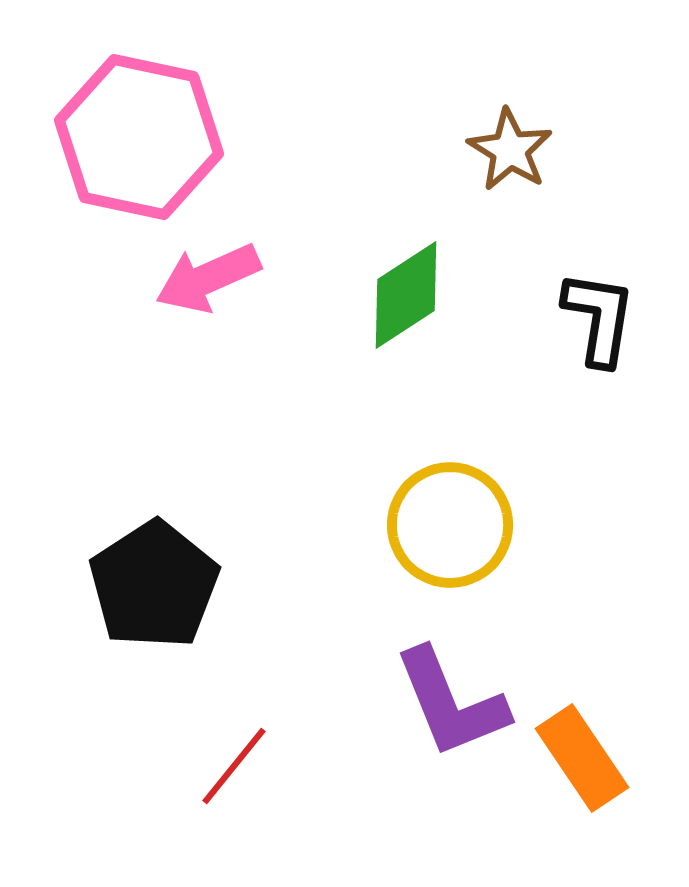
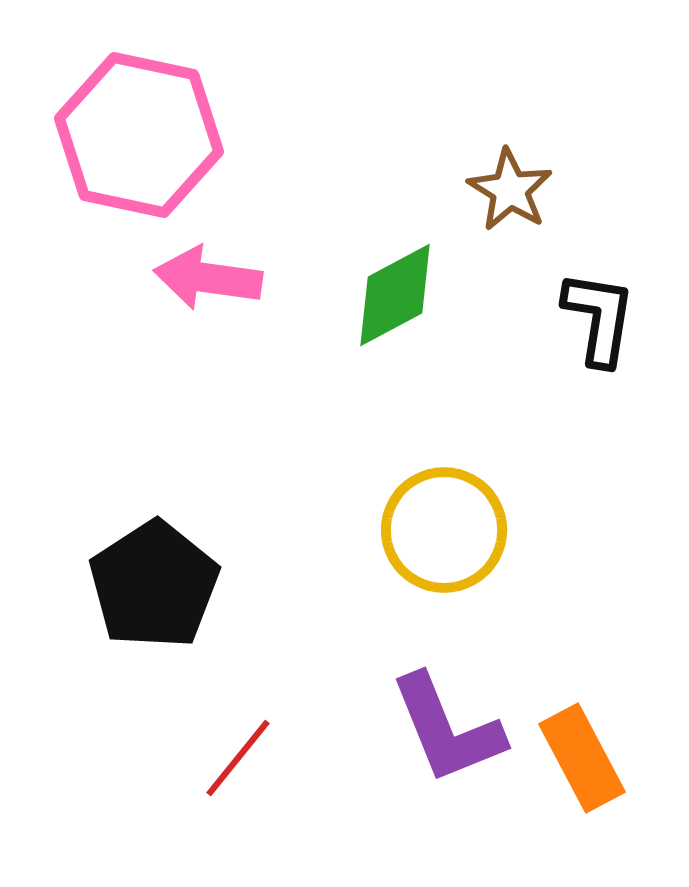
pink hexagon: moved 2 px up
brown star: moved 40 px down
pink arrow: rotated 32 degrees clockwise
green diamond: moved 11 px left; rotated 5 degrees clockwise
yellow circle: moved 6 px left, 5 px down
purple L-shape: moved 4 px left, 26 px down
orange rectangle: rotated 6 degrees clockwise
red line: moved 4 px right, 8 px up
